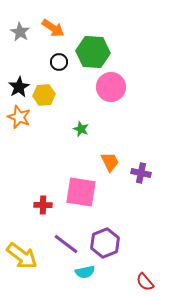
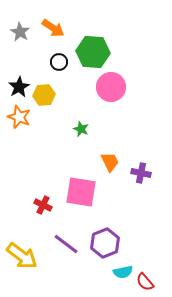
red cross: rotated 24 degrees clockwise
cyan semicircle: moved 38 px right
